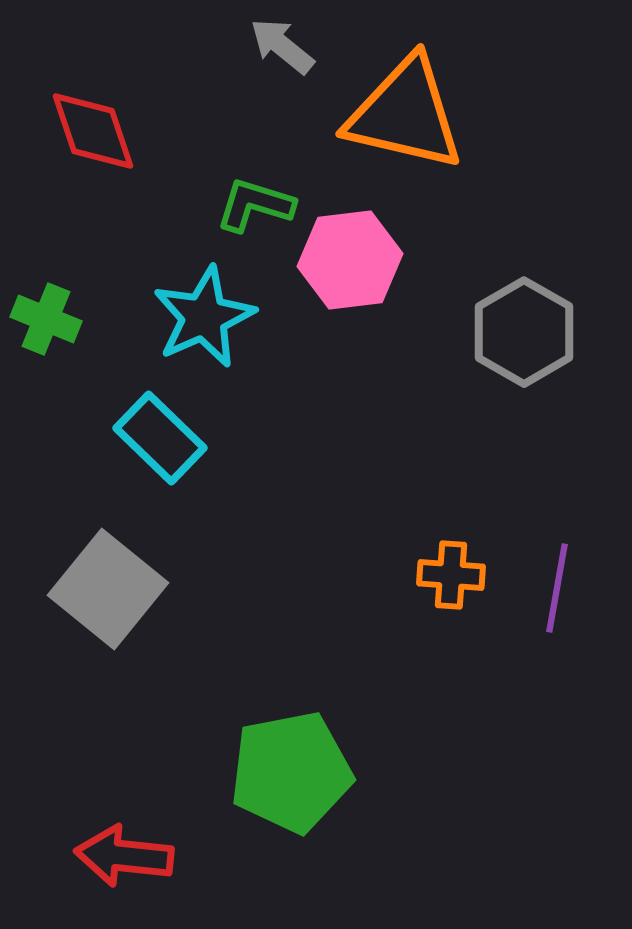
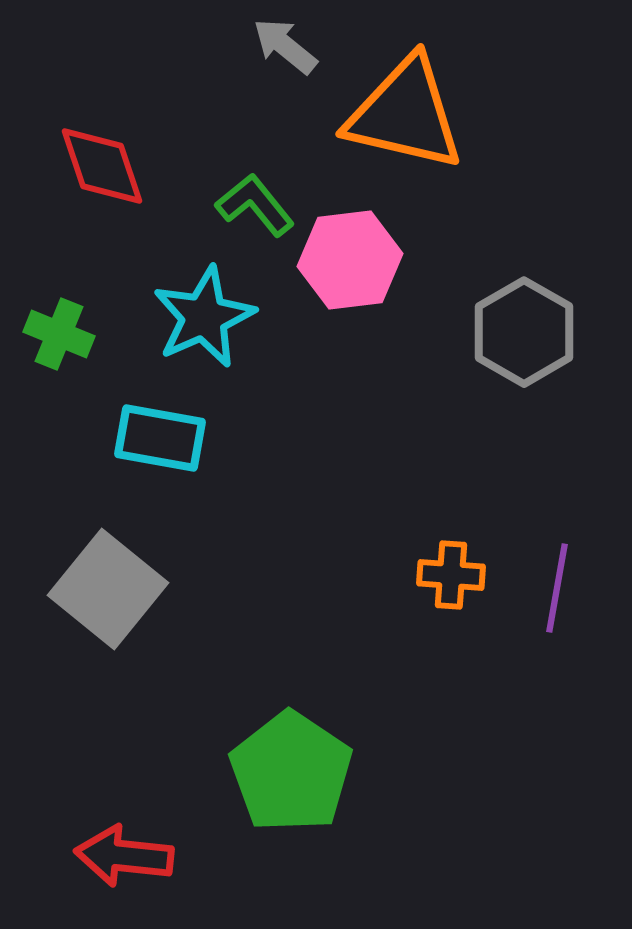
gray arrow: moved 3 px right
red diamond: moved 9 px right, 35 px down
green L-shape: rotated 34 degrees clockwise
green cross: moved 13 px right, 15 px down
cyan rectangle: rotated 34 degrees counterclockwise
green pentagon: rotated 27 degrees counterclockwise
